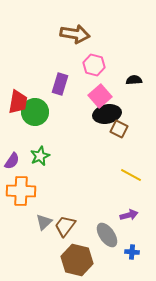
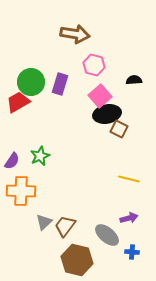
red trapezoid: rotated 130 degrees counterclockwise
green circle: moved 4 px left, 30 px up
yellow line: moved 2 px left, 4 px down; rotated 15 degrees counterclockwise
purple arrow: moved 3 px down
gray ellipse: rotated 15 degrees counterclockwise
